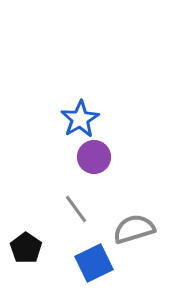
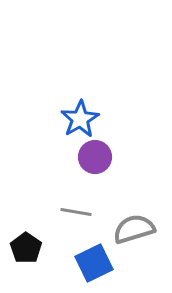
purple circle: moved 1 px right
gray line: moved 3 px down; rotated 44 degrees counterclockwise
